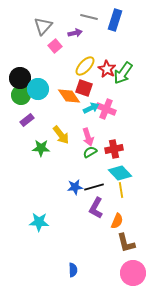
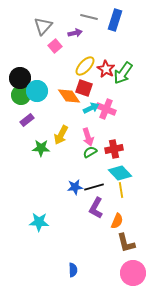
red star: moved 1 px left
cyan circle: moved 1 px left, 2 px down
yellow arrow: rotated 66 degrees clockwise
